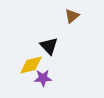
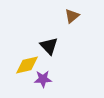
yellow diamond: moved 4 px left
purple star: moved 1 px down
